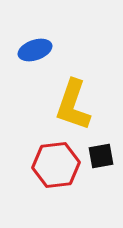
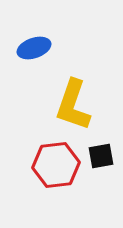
blue ellipse: moved 1 px left, 2 px up
